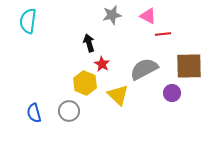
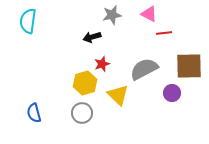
pink triangle: moved 1 px right, 2 px up
red line: moved 1 px right, 1 px up
black arrow: moved 3 px right, 6 px up; rotated 90 degrees counterclockwise
red star: rotated 21 degrees clockwise
yellow hexagon: rotated 20 degrees clockwise
gray circle: moved 13 px right, 2 px down
